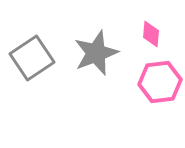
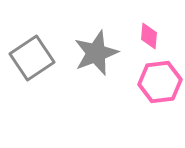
pink diamond: moved 2 px left, 2 px down
